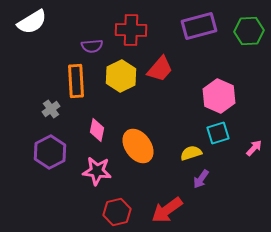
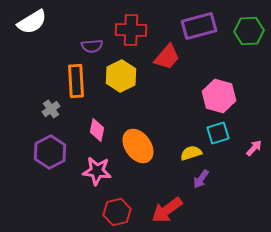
red trapezoid: moved 7 px right, 12 px up
pink hexagon: rotated 8 degrees counterclockwise
